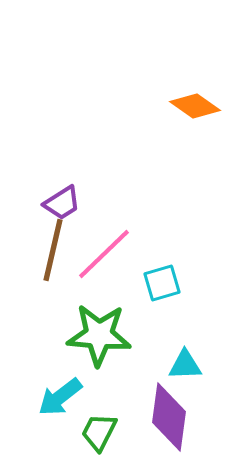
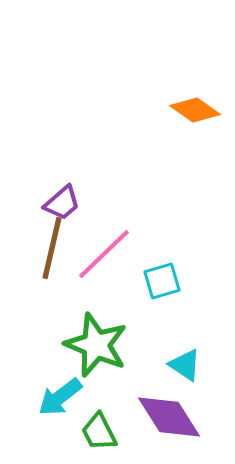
orange diamond: moved 4 px down
purple trapezoid: rotated 9 degrees counterclockwise
brown line: moved 1 px left, 2 px up
cyan square: moved 2 px up
green star: moved 3 px left, 10 px down; rotated 18 degrees clockwise
cyan triangle: rotated 36 degrees clockwise
purple diamond: rotated 40 degrees counterclockwise
green trapezoid: rotated 54 degrees counterclockwise
